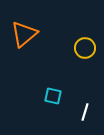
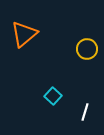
yellow circle: moved 2 px right, 1 px down
cyan square: rotated 30 degrees clockwise
